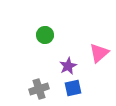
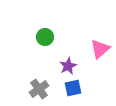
green circle: moved 2 px down
pink triangle: moved 1 px right, 4 px up
gray cross: rotated 18 degrees counterclockwise
